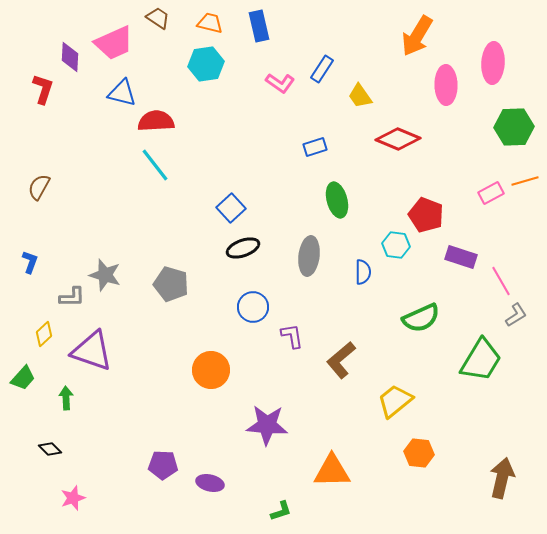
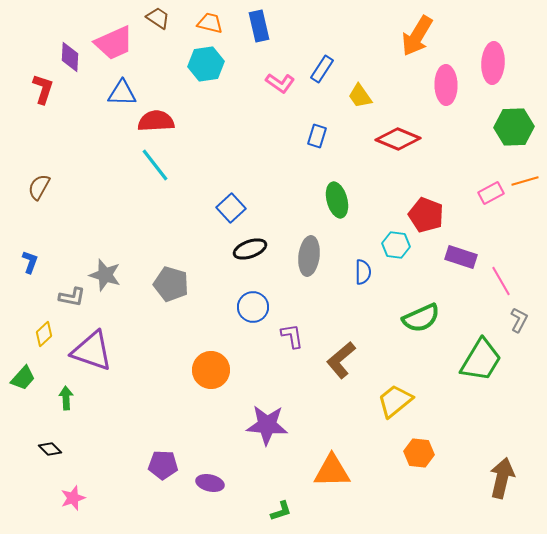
blue triangle at (122, 93): rotated 12 degrees counterclockwise
blue rectangle at (315, 147): moved 2 px right, 11 px up; rotated 55 degrees counterclockwise
black ellipse at (243, 248): moved 7 px right, 1 px down
gray L-shape at (72, 297): rotated 12 degrees clockwise
gray L-shape at (516, 315): moved 3 px right, 5 px down; rotated 30 degrees counterclockwise
